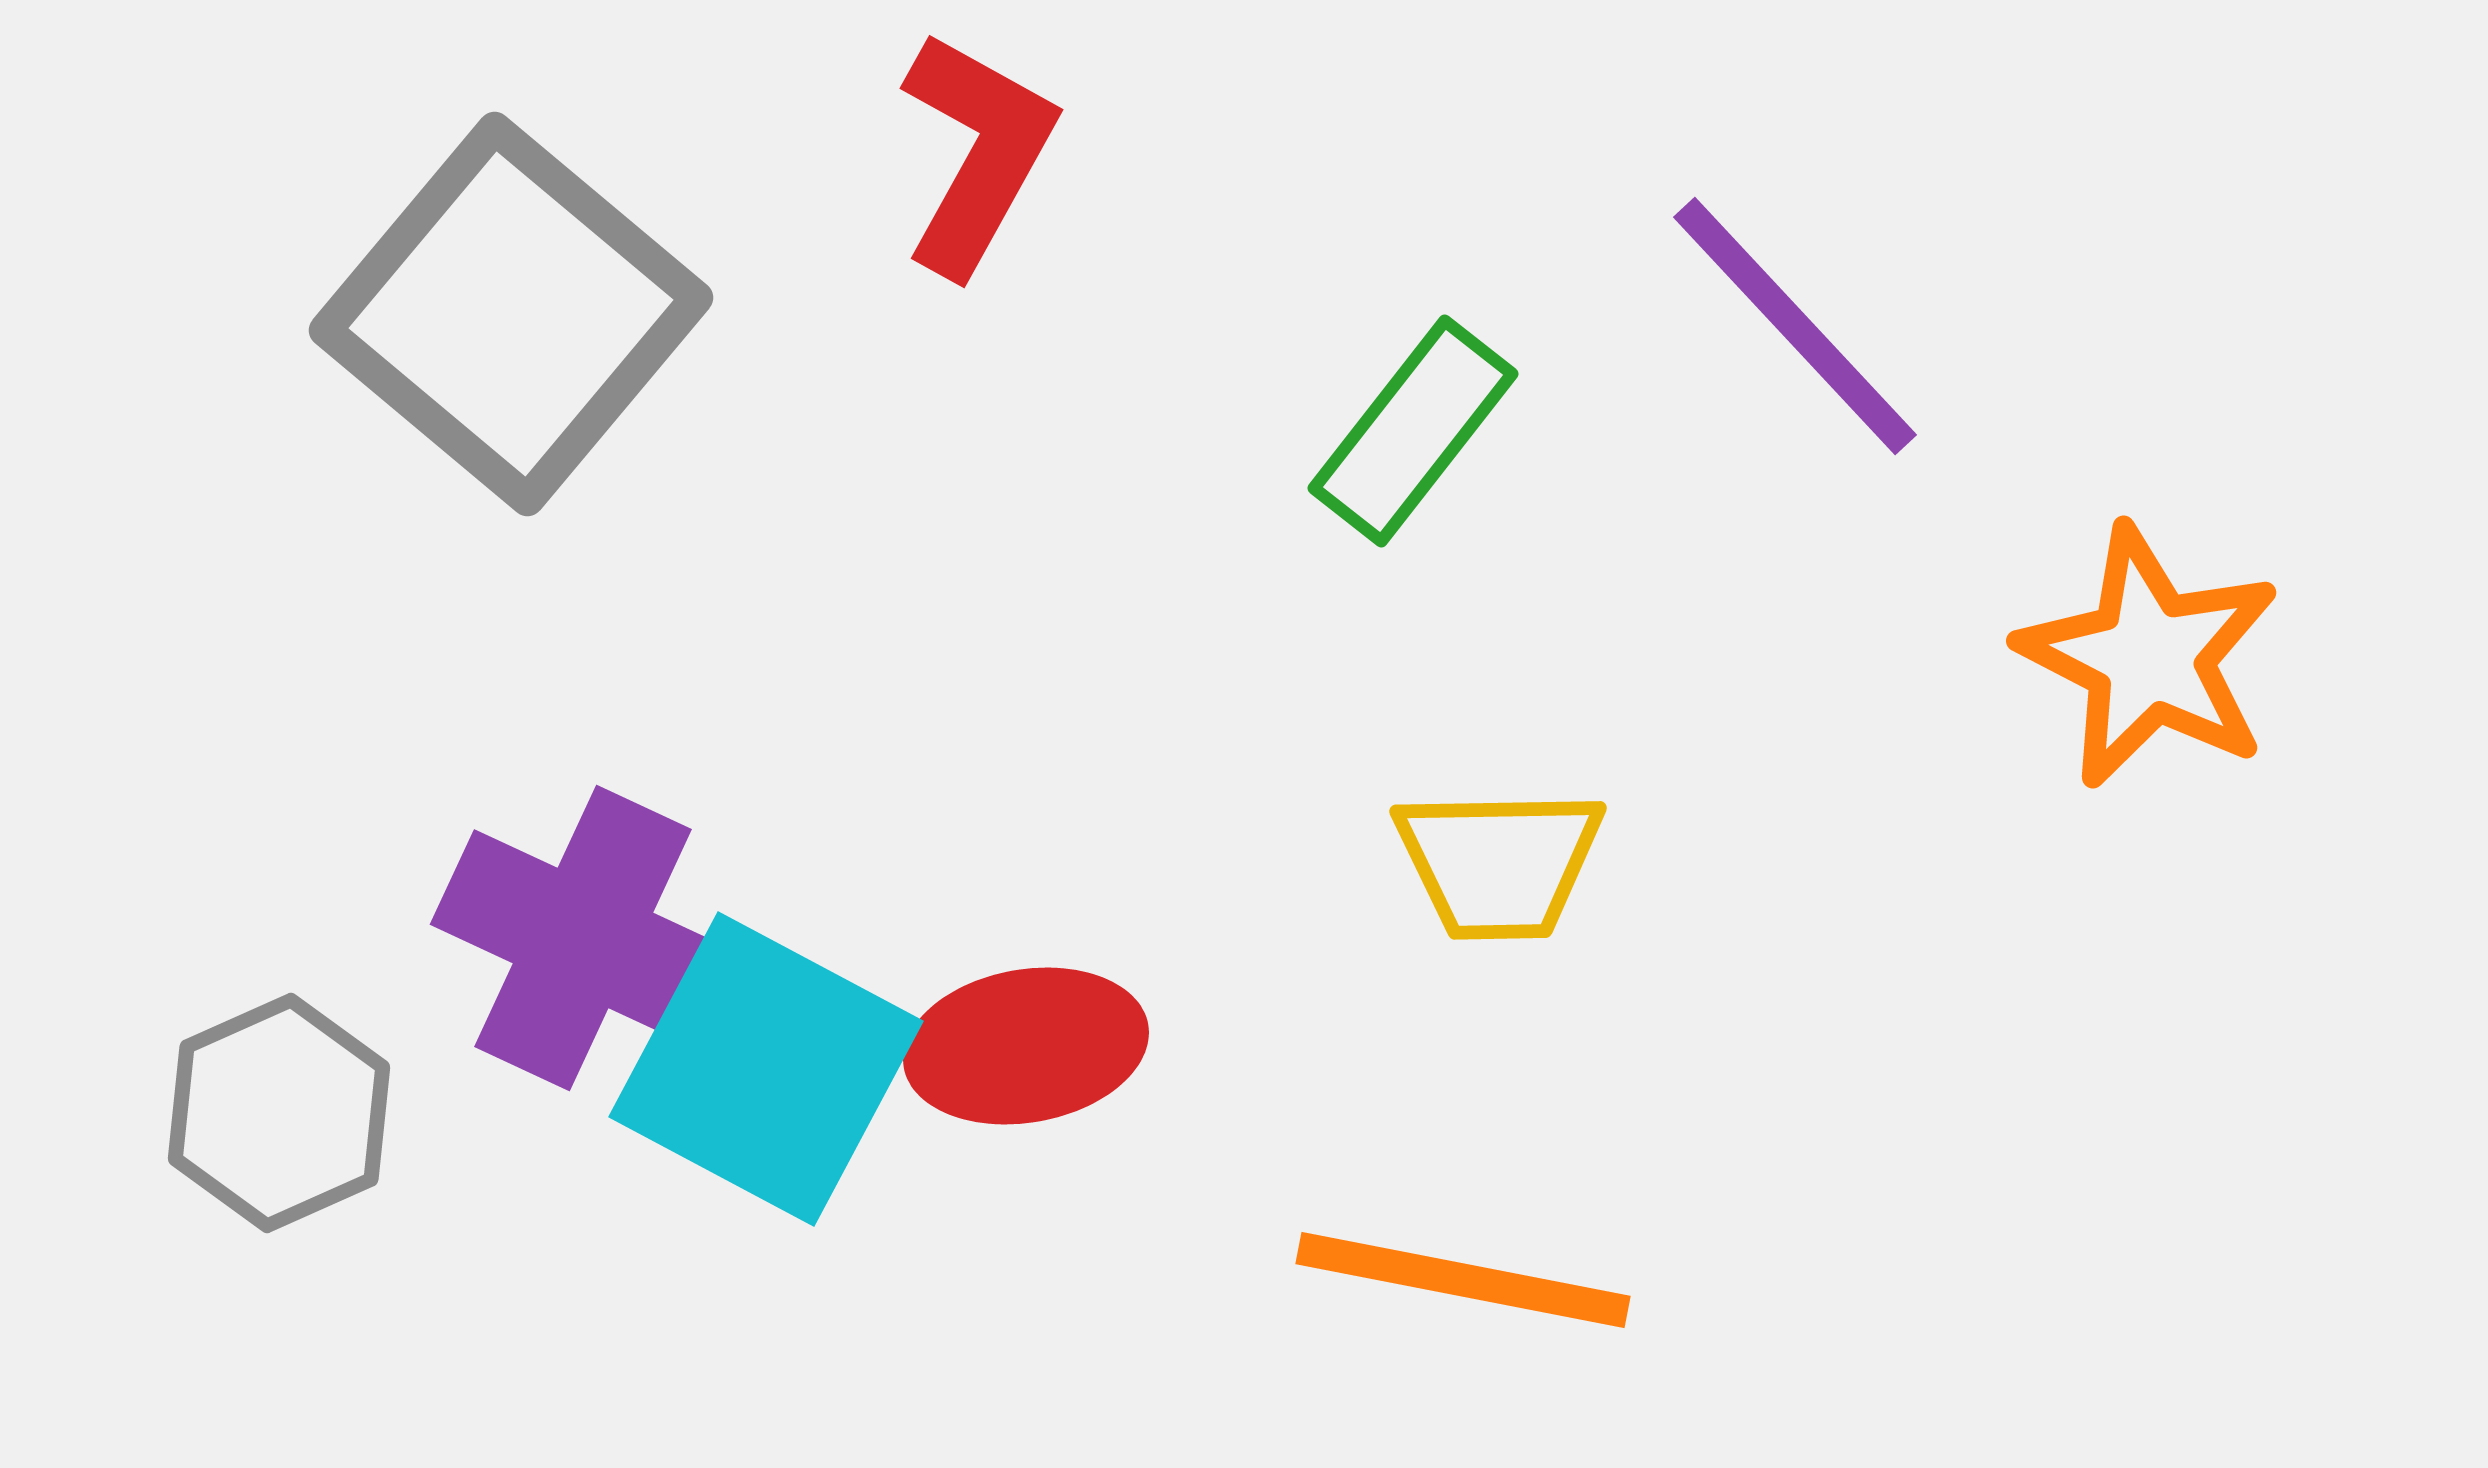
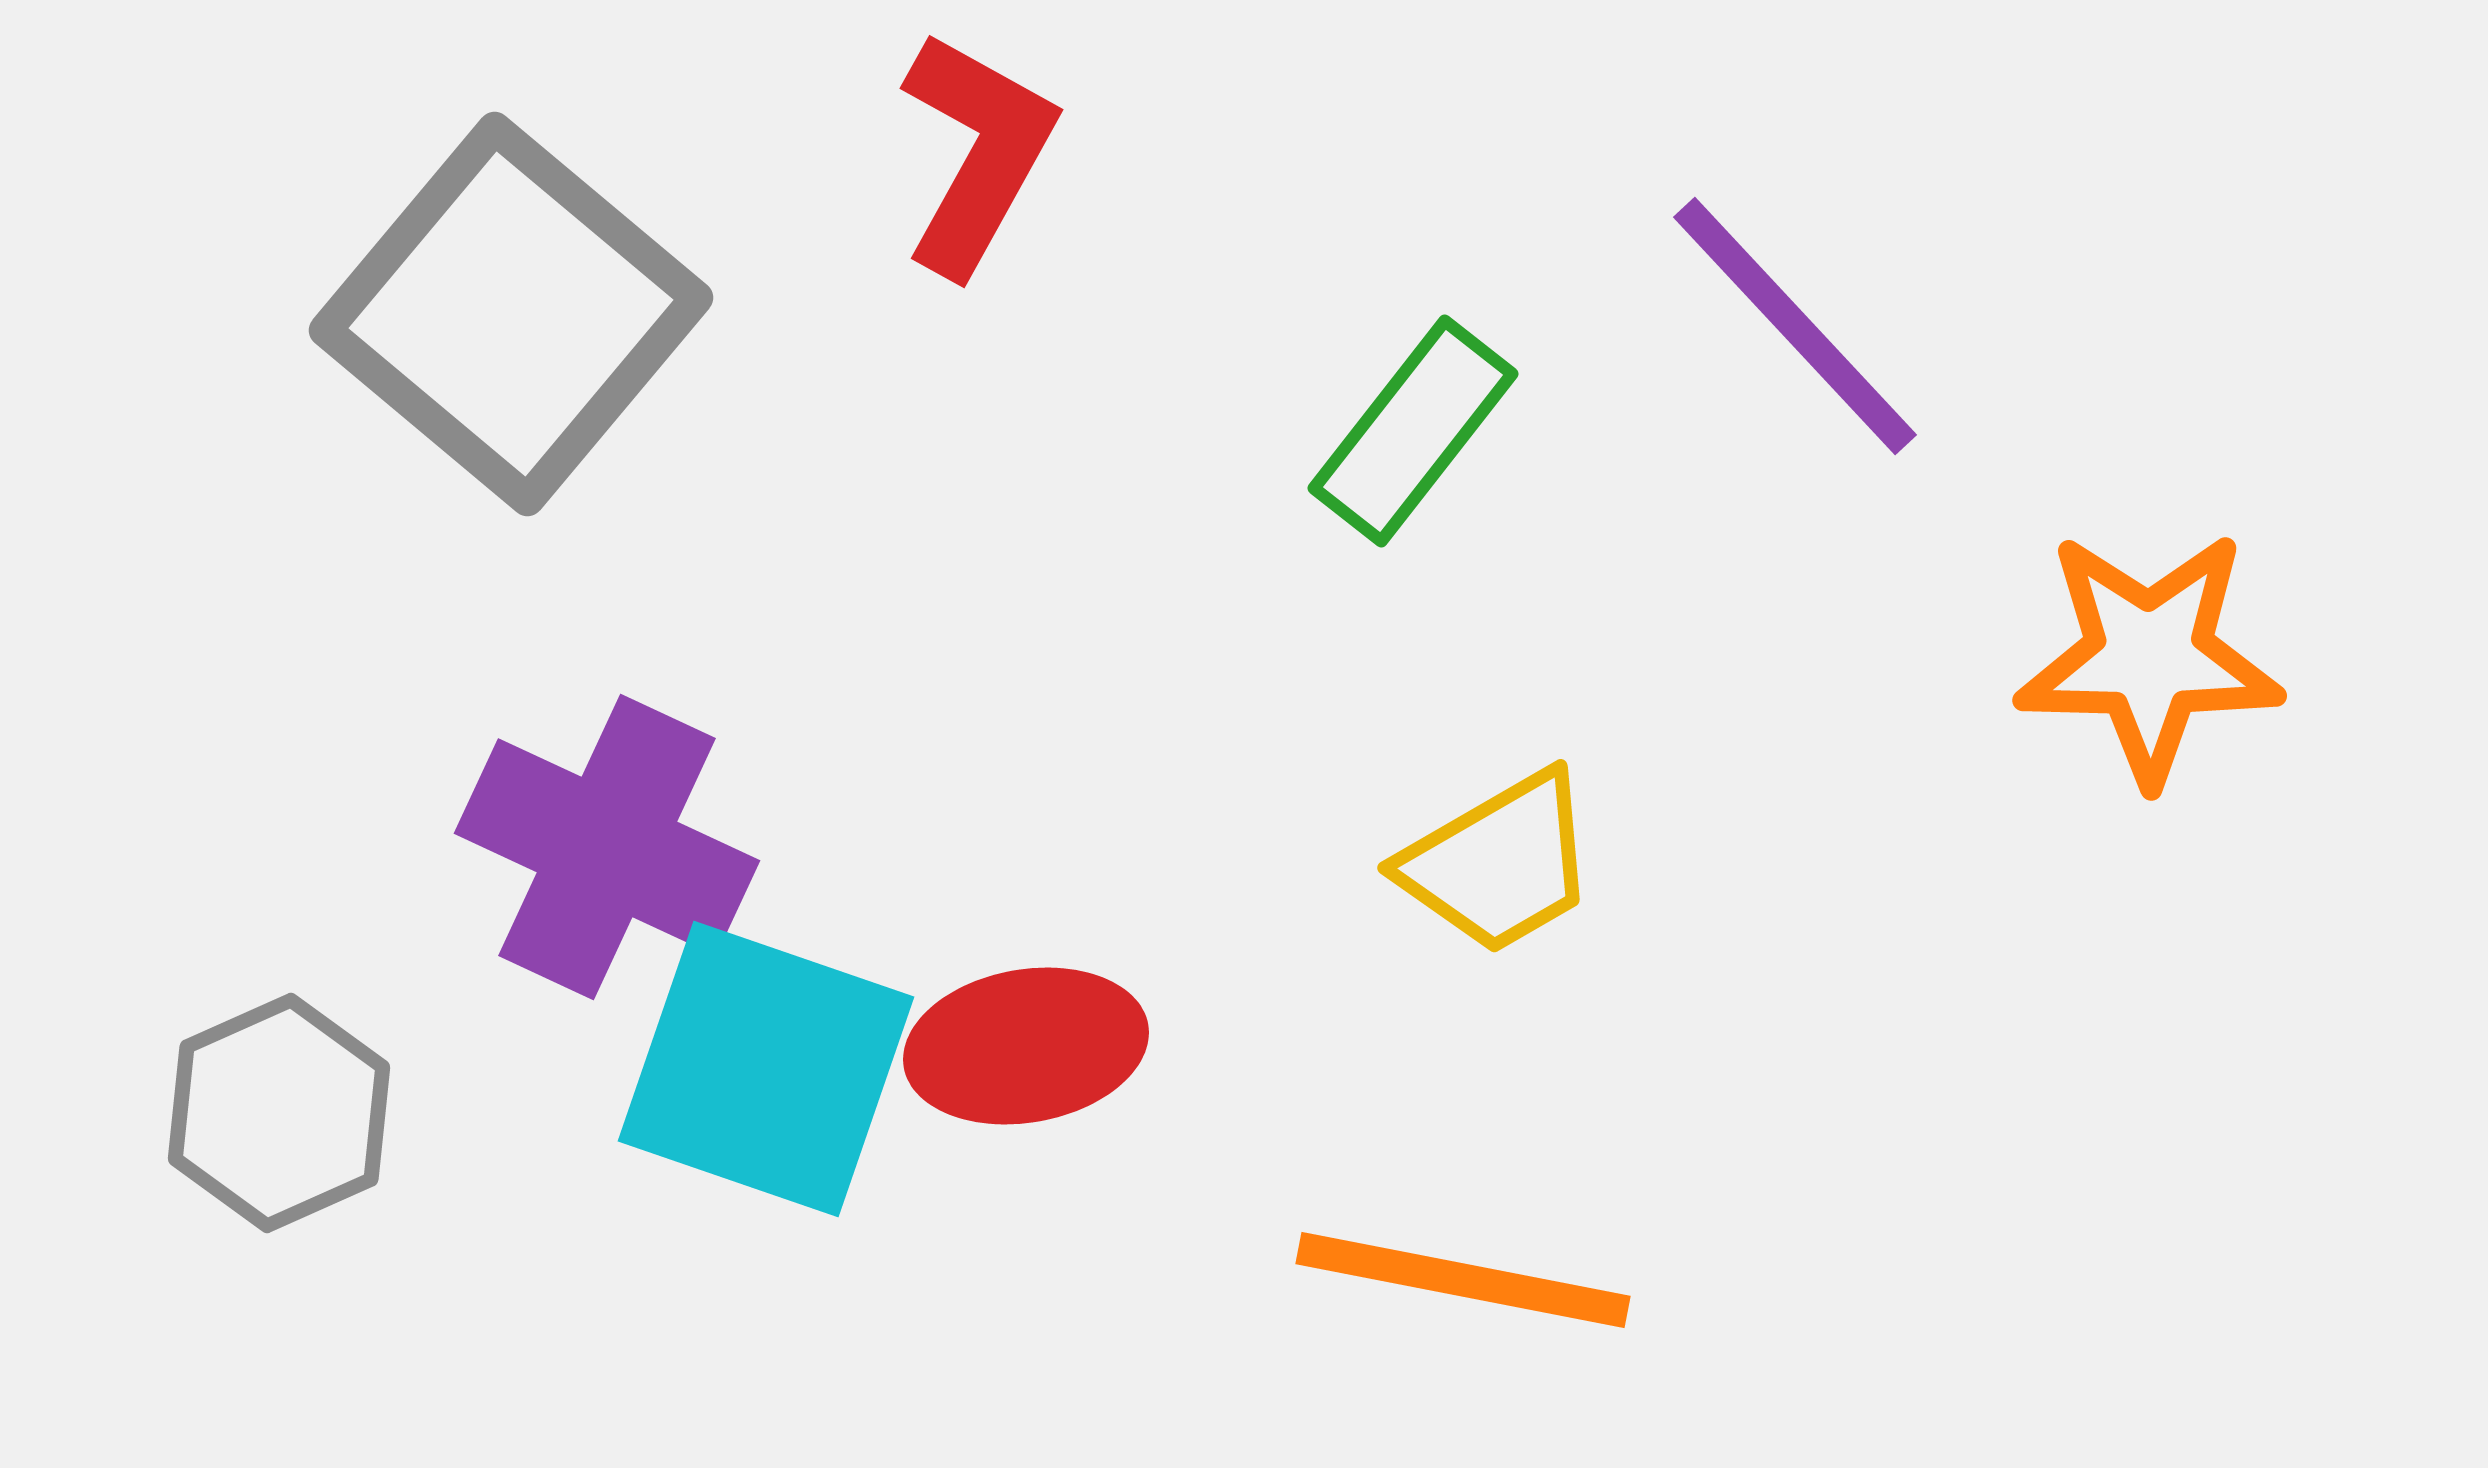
orange star: rotated 26 degrees counterclockwise
yellow trapezoid: rotated 29 degrees counterclockwise
purple cross: moved 24 px right, 91 px up
cyan square: rotated 9 degrees counterclockwise
